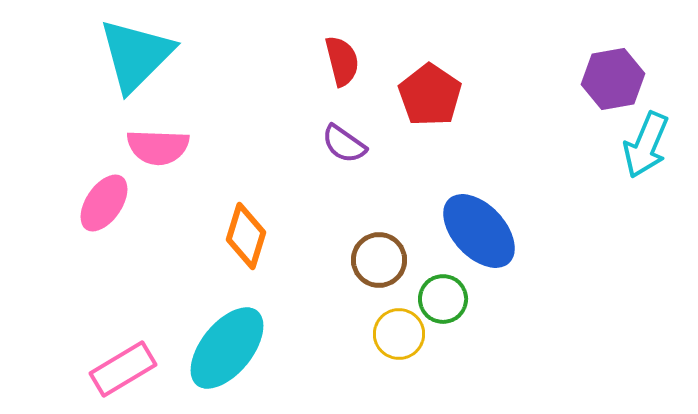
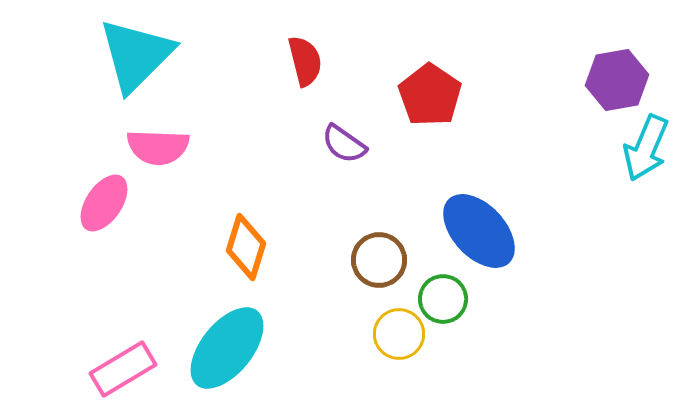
red semicircle: moved 37 px left
purple hexagon: moved 4 px right, 1 px down
cyan arrow: moved 3 px down
orange diamond: moved 11 px down
